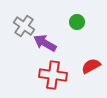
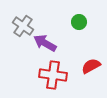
green circle: moved 2 px right
gray cross: moved 1 px left
